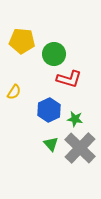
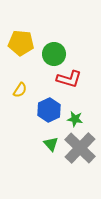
yellow pentagon: moved 1 px left, 2 px down
yellow semicircle: moved 6 px right, 2 px up
